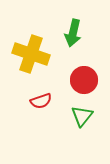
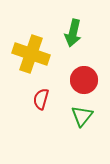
red semicircle: moved 2 px up; rotated 125 degrees clockwise
